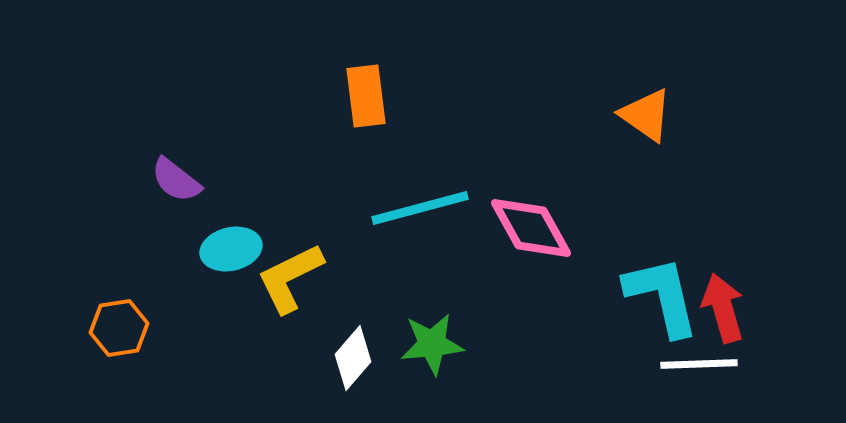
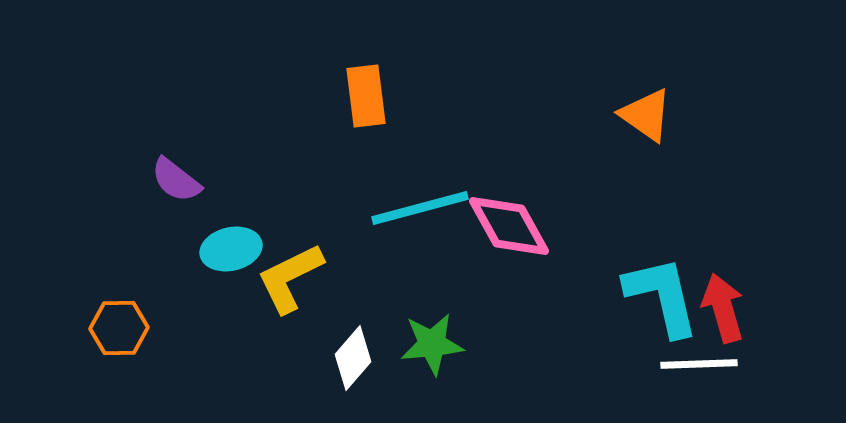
pink diamond: moved 22 px left, 2 px up
orange hexagon: rotated 8 degrees clockwise
